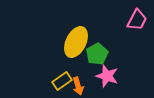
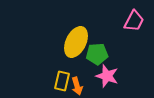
pink trapezoid: moved 3 px left, 1 px down
green pentagon: rotated 25 degrees clockwise
yellow rectangle: rotated 42 degrees counterclockwise
orange arrow: moved 1 px left
